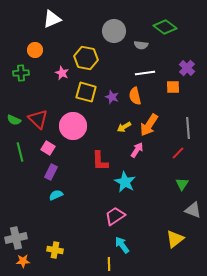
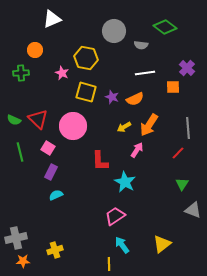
orange semicircle: moved 3 px down; rotated 102 degrees counterclockwise
yellow triangle: moved 13 px left, 5 px down
yellow cross: rotated 28 degrees counterclockwise
